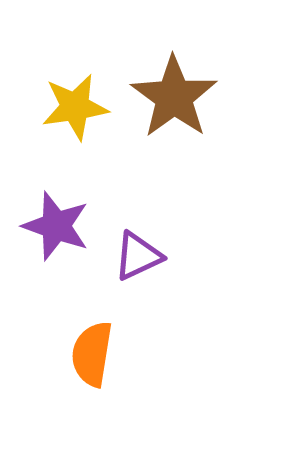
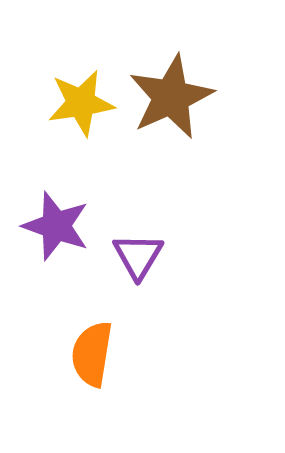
brown star: moved 3 px left; rotated 12 degrees clockwise
yellow star: moved 6 px right, 4 px up
purple triangle: rotated 34 degrees counterclockwise
